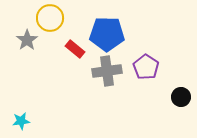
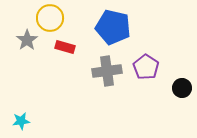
blue pentagon: moved 6 px right, 7 px up; rotated 12 degrees clockwise
red rectangle: moved 10 px left, 2 px up; rotated 24 degrees counterclockwise
black circle: moved 1 px right, 9 px up
